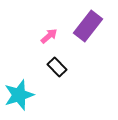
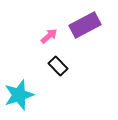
purple rectangle: moved 3 px left, 1 px up; rotated 24 degrees clockwise
black rectangle: moved 1 px right, 1 px up
